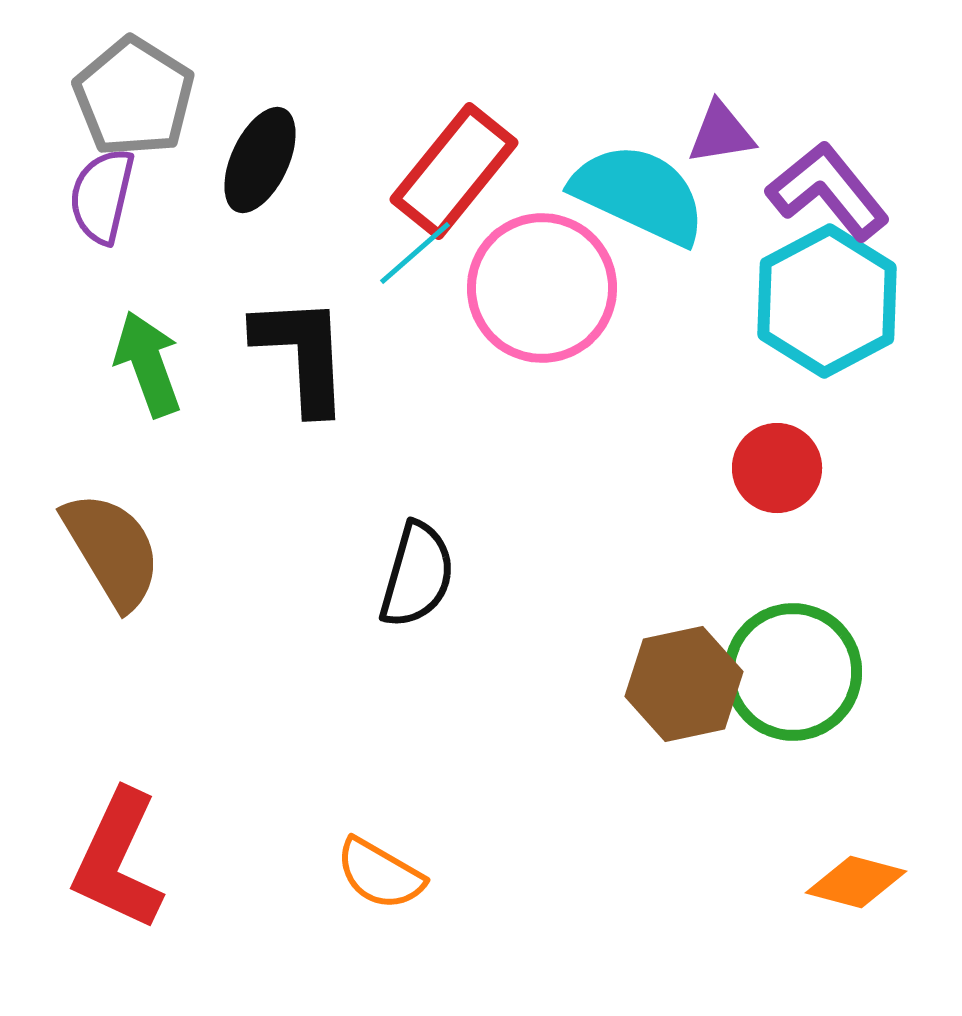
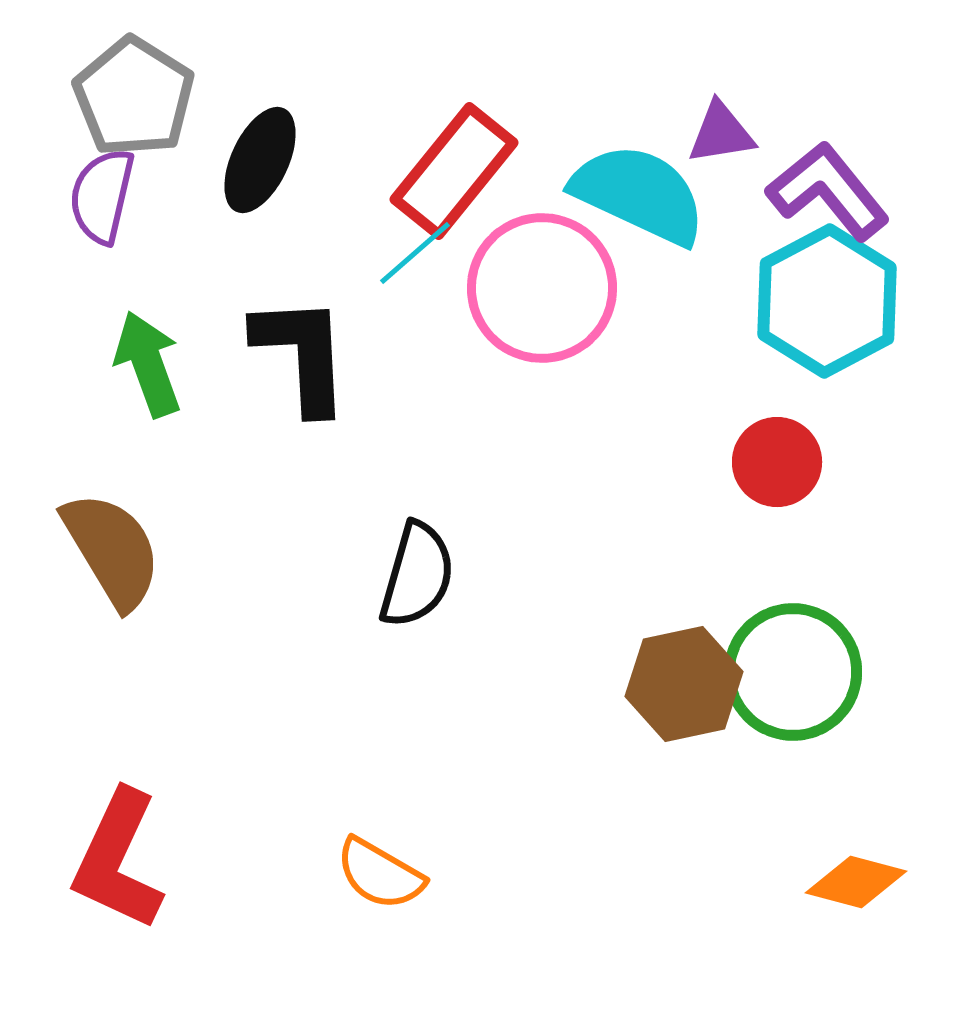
red circle: moved 6 px up
